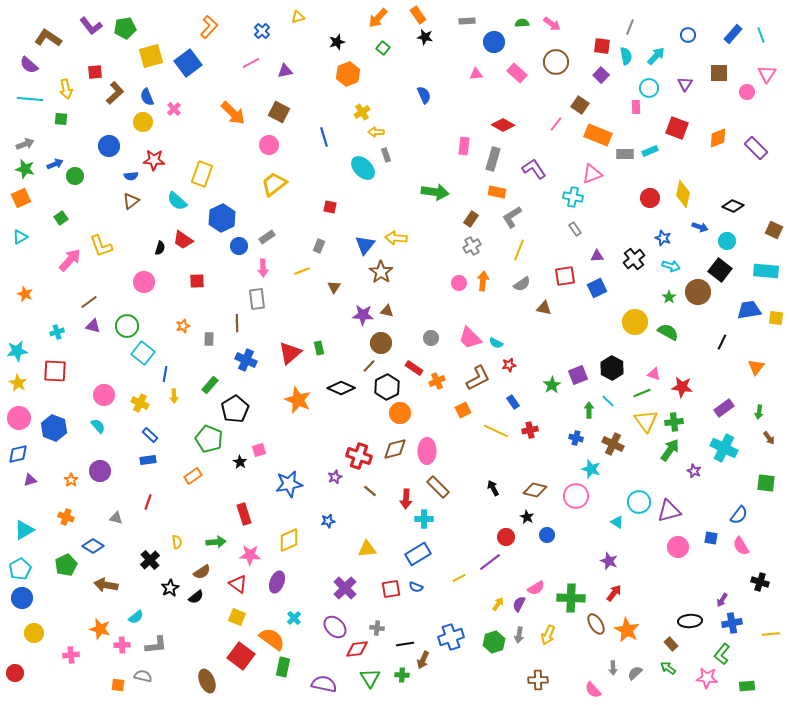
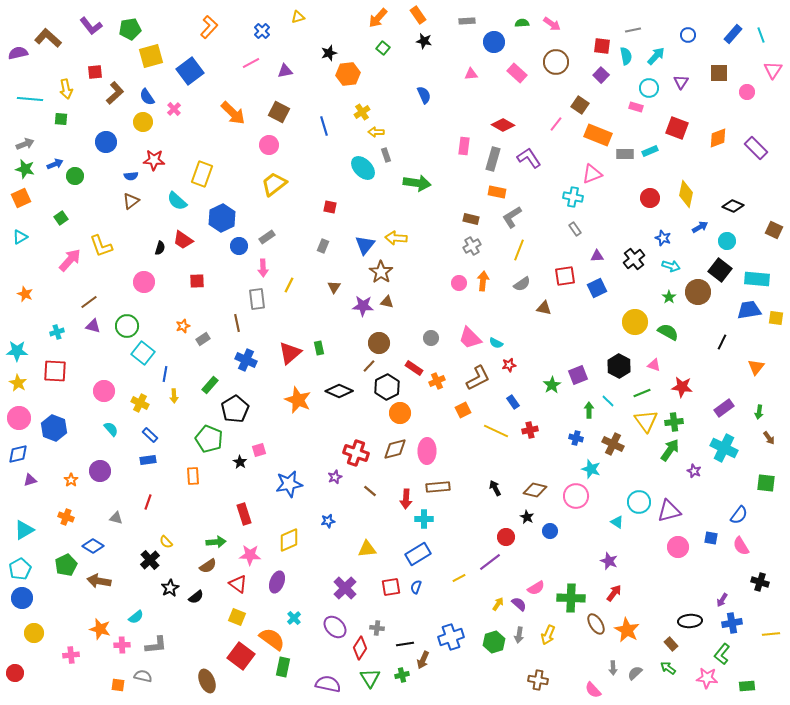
gray line at (630, 27): moved 3 px right, 3 px down; rotated 56 degrees clockwise
green pentagon at (125, 28): moved 5 px right, 1 px down
black star at (425, 37): moved 1 px left, 4 px down
brown L-shape at (48, 38): rotated 8 degrees clockwise
black star at (337, 42): moved 8 px left, 11 px down
blue square at (188, 63): moved 2 px right, 8 px down
purple semicircle at (29, 65): moved 11 px left, 12 px up; rotated 126 degrees clockwise
orange hexagon at (348, 74): rotated 15 degrees clockwise
pink triangle at (476, 74): moved 5 px left
pink triangle at (767, 74): moved 6 px right, 4 px up
purple triangle at (685, 84): moved 4 px left, 2 px up
blue semicircle at (147, 97): rotated 12 degrees counterclockwise
pink rectangle at (636, 107): rotated 72 degrees counterclockwise
blue line at (324, 137): moved 11 px up
blue circle at (109, 146): moved 3 px left, 4 px up
purple L-shape at (534, 169): moved 5 px left, 11 px up
green arrow at (435, 192): moved 18 px left, 9 px up
yellow diamond at (683, 194): moved 3 px right
brown rectangle at (471, 219): rotated 70 degrees clockwise
blue arrow at (700, 227): rotated 49 degrees counterclockwise
gray rectangle at (319, 246): moved 4 px right
yellow line at (302, 271): moved 13 px left, 14 px down; rotated 42 degrees counterclockwise
cyan rectangle at (766, 271): moved 9 px left, 8 px down
brown triangle at (387, 311): moved 9 px up
purple star at (363, 315): moved 9 px up
brown line at (237, 323): rotated 12 degrees counterclockwise
gray rectangle at (209, 339): moved 6 px left; rotated 56 degrees clockwise
brown circle at (381, 343): moved 2 px left
cyan star at (17, 351): rotated 10 degrees clockwise
black hexagon at (612, 368): moved 7 px right, 2 px up
pink triangle at (654, 374): moved 9 px up
black diamond at (341, 388): moved 2 px left, 3 px down
pink circle at (104, 395): moved 4 px up
cyan semicircle at (98, 426): moved 13 px right, 3 px down
red cross at (359, 456): moved 3 px left, 3 px up
orange rectangle at (193, 476): rotated 60 degrees counterclockwise
brown rectangle at (438, 487): rotated 50 degrees counterclockwise
black arrow at (493, 488): moved 2 px right
blue circle at (547, 535): moved 3 px right, 4 px up
yellow semicircle at (177, 542): moved 11 px left; rotated 144 degrees clockwise
brown semicircle at (202, 572): moved 6 px right, 6 px up
brown arrow at (106, 585): moved 7 px left, 4 px up
blue semicircle at (416, 587): rotated 88 degrees clockwise
red square at (391, 589): moved 2 px up
purple semicircle at (519, 604): rotated 105 degrees clockwise
red diamond at (357, 649): moved 3 px right, 1 px up; rotated 50 degrees counterclockwise
green cross at (402, 675): rotated 16 degrees counterclockwise
brown cross at (538, 680): rotated 12 degrees clockwise
purple semicircle at (324, 684): moved 4 px right
